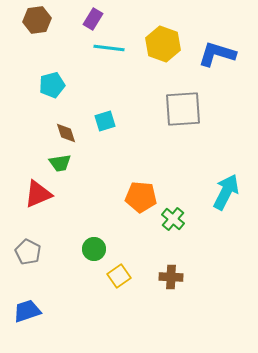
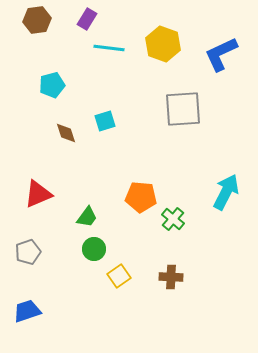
purple rectangle: moved 6 px left
blue L-shape: moved 4 px right; rotated 42 degrees counterclockwise
green trapezoid: moved 27 px right, 54 px down; rotated 45 degrees counterclockwise
gray pentagon: rotated 25 degrees clockwise
